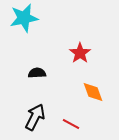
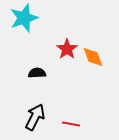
cyan star: rotated 8 degrees counterclockwise
red star: moved 13 px left, 4 px up
orange diamond: moved 35 px up
red line: rotated 18 degrees counterclockwise
